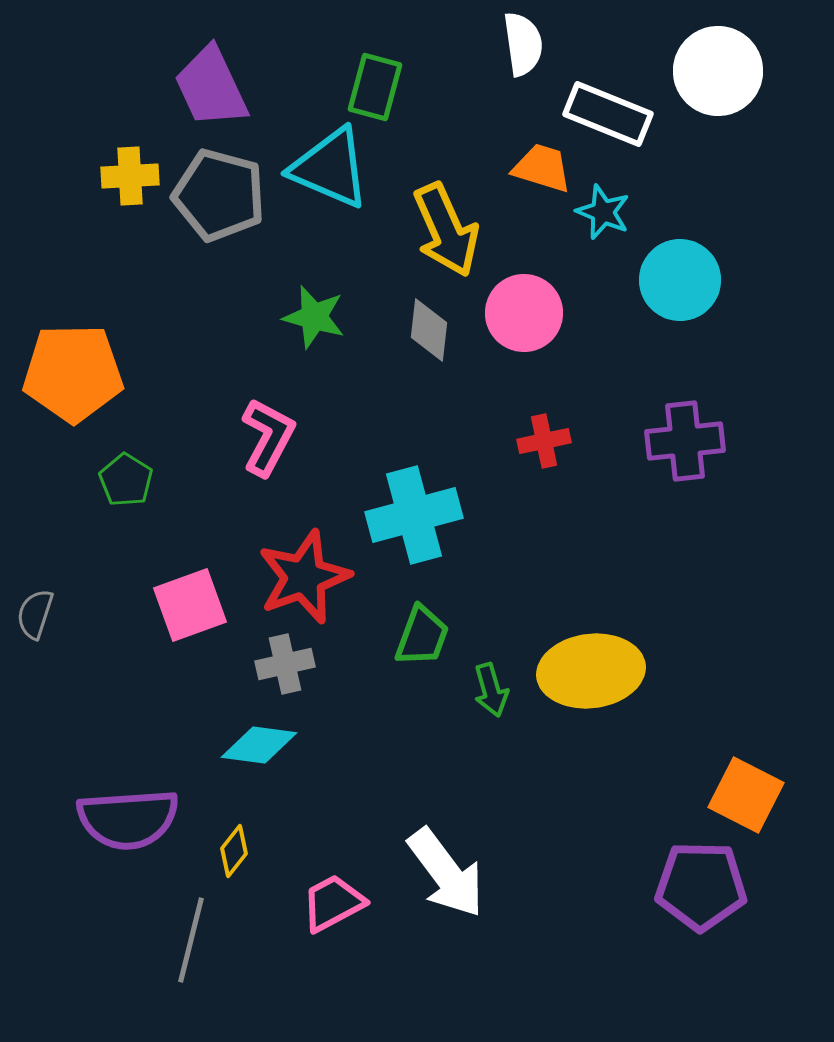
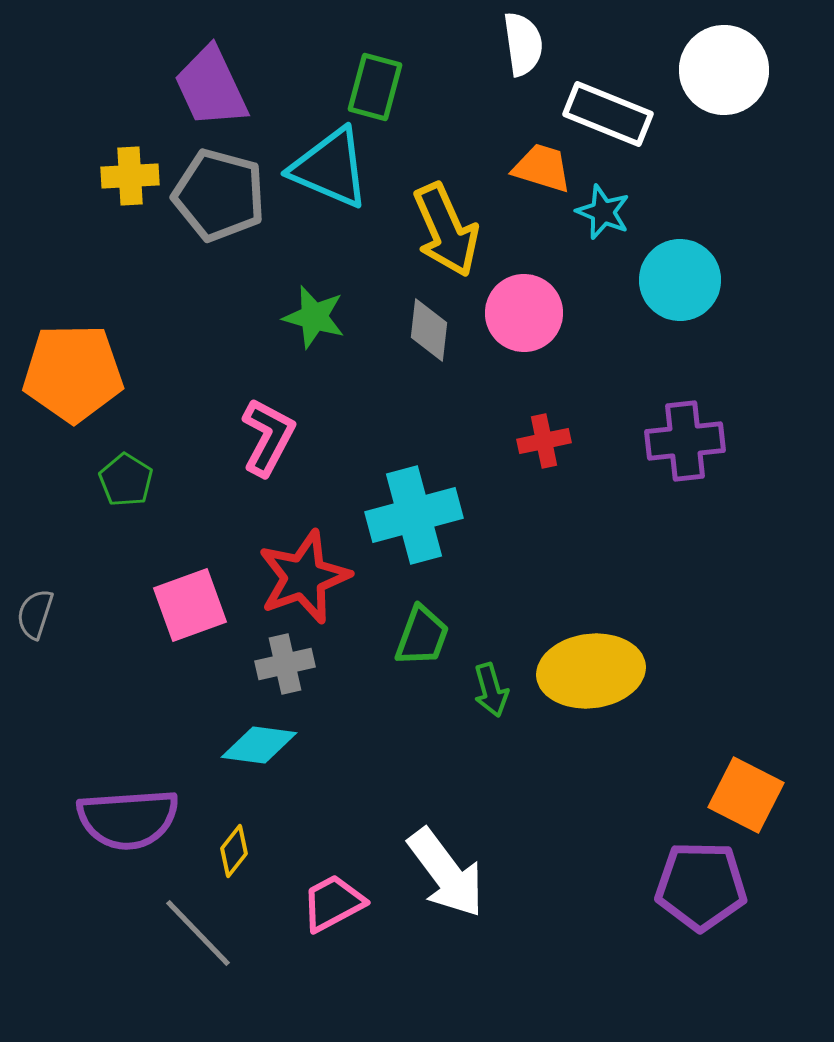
white circle: moved 6 px right, 1 px up
gray line: moved 7 px right, 7 px up; rotated 58 degrees counterclockwise
